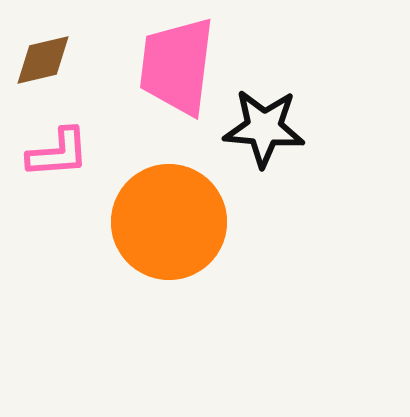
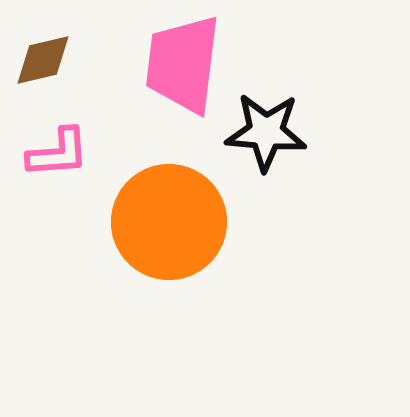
pink trapezoid: moved 6 px right, 2 px up
black star: moved 2 px right, 4 px down
